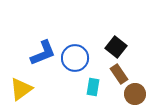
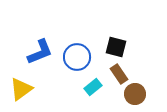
black square: rotated 25 degrees counterclockwise
blue L-shape: moved 3 px left, 1 px up
blue circle: moved 2 px right, 1 px up
cyan rectangle: rotated 42 degrees clockwise
